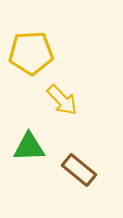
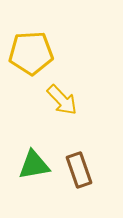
green triangle: moved 5 px right, 18 px down; rotated 8 degrees counterclockwise
brown rectangle: rotated 32 degrees clockwise
